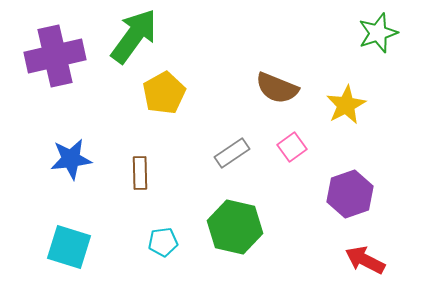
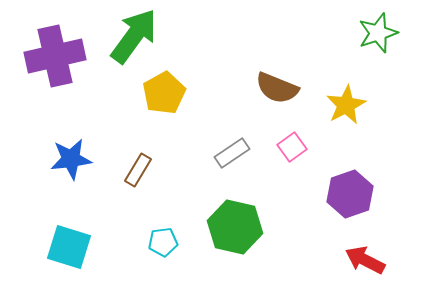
brown rectangle: moved 2 px left, 3 px up; rotated 32 degrees clockwise
